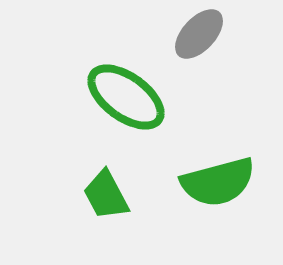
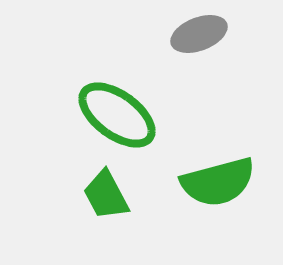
gray ellipse: rotated 26 degrees clockwise
green ellipse: moved 9 px left, 18 px down
